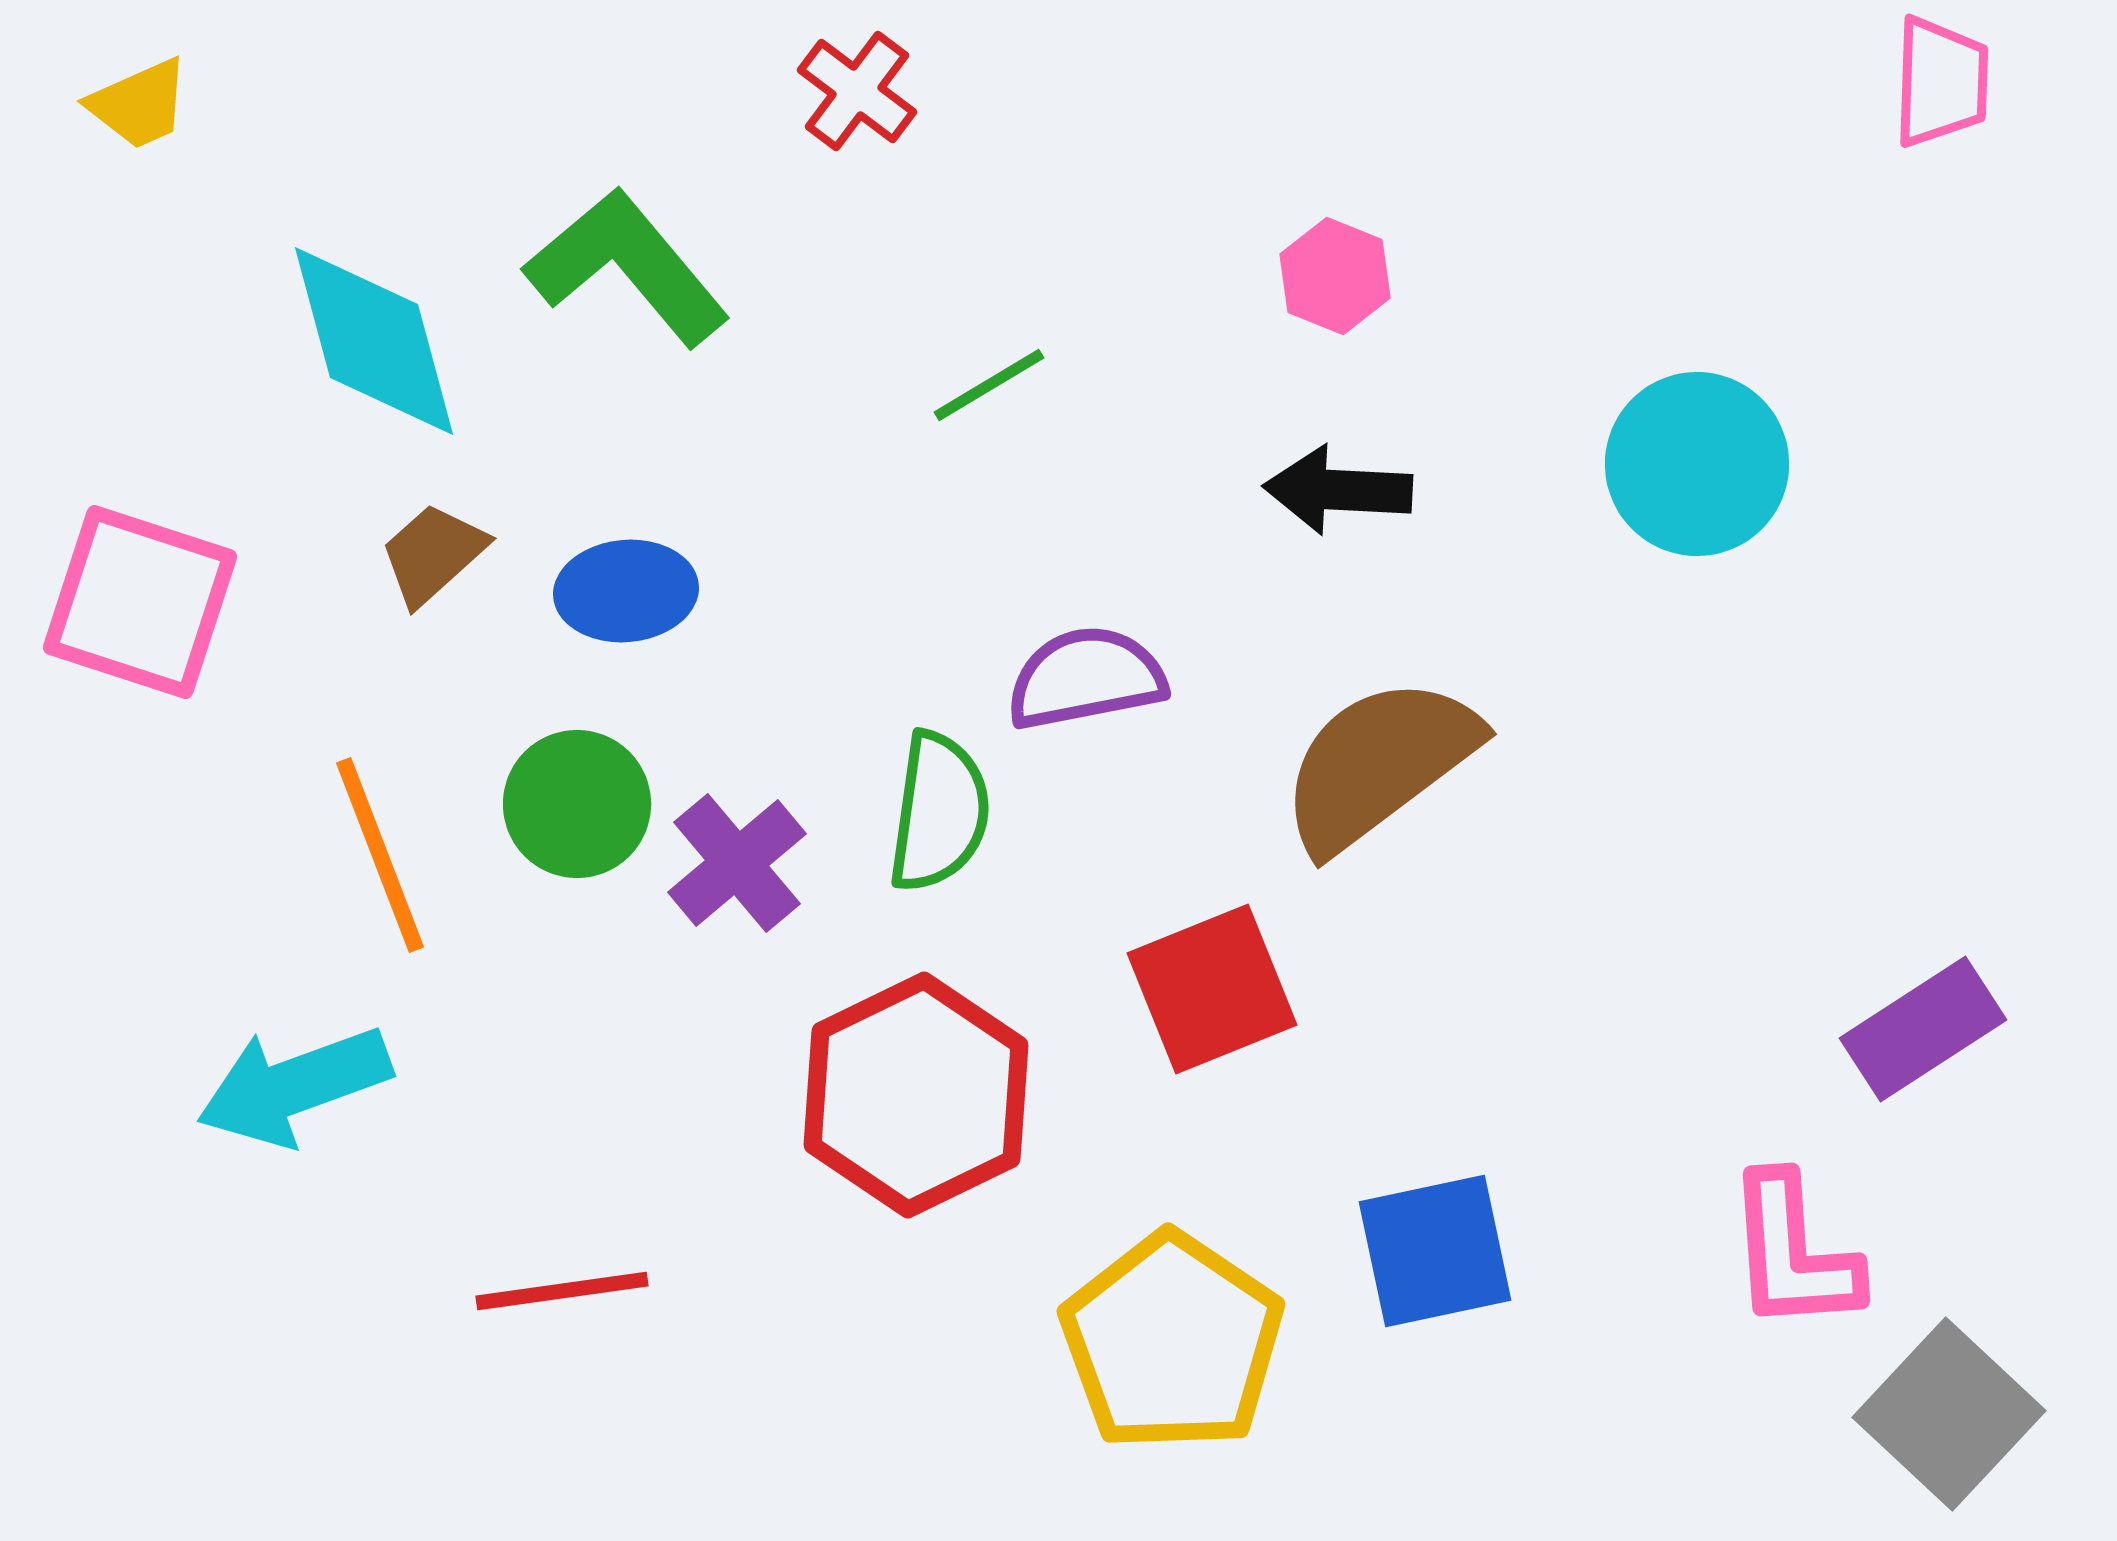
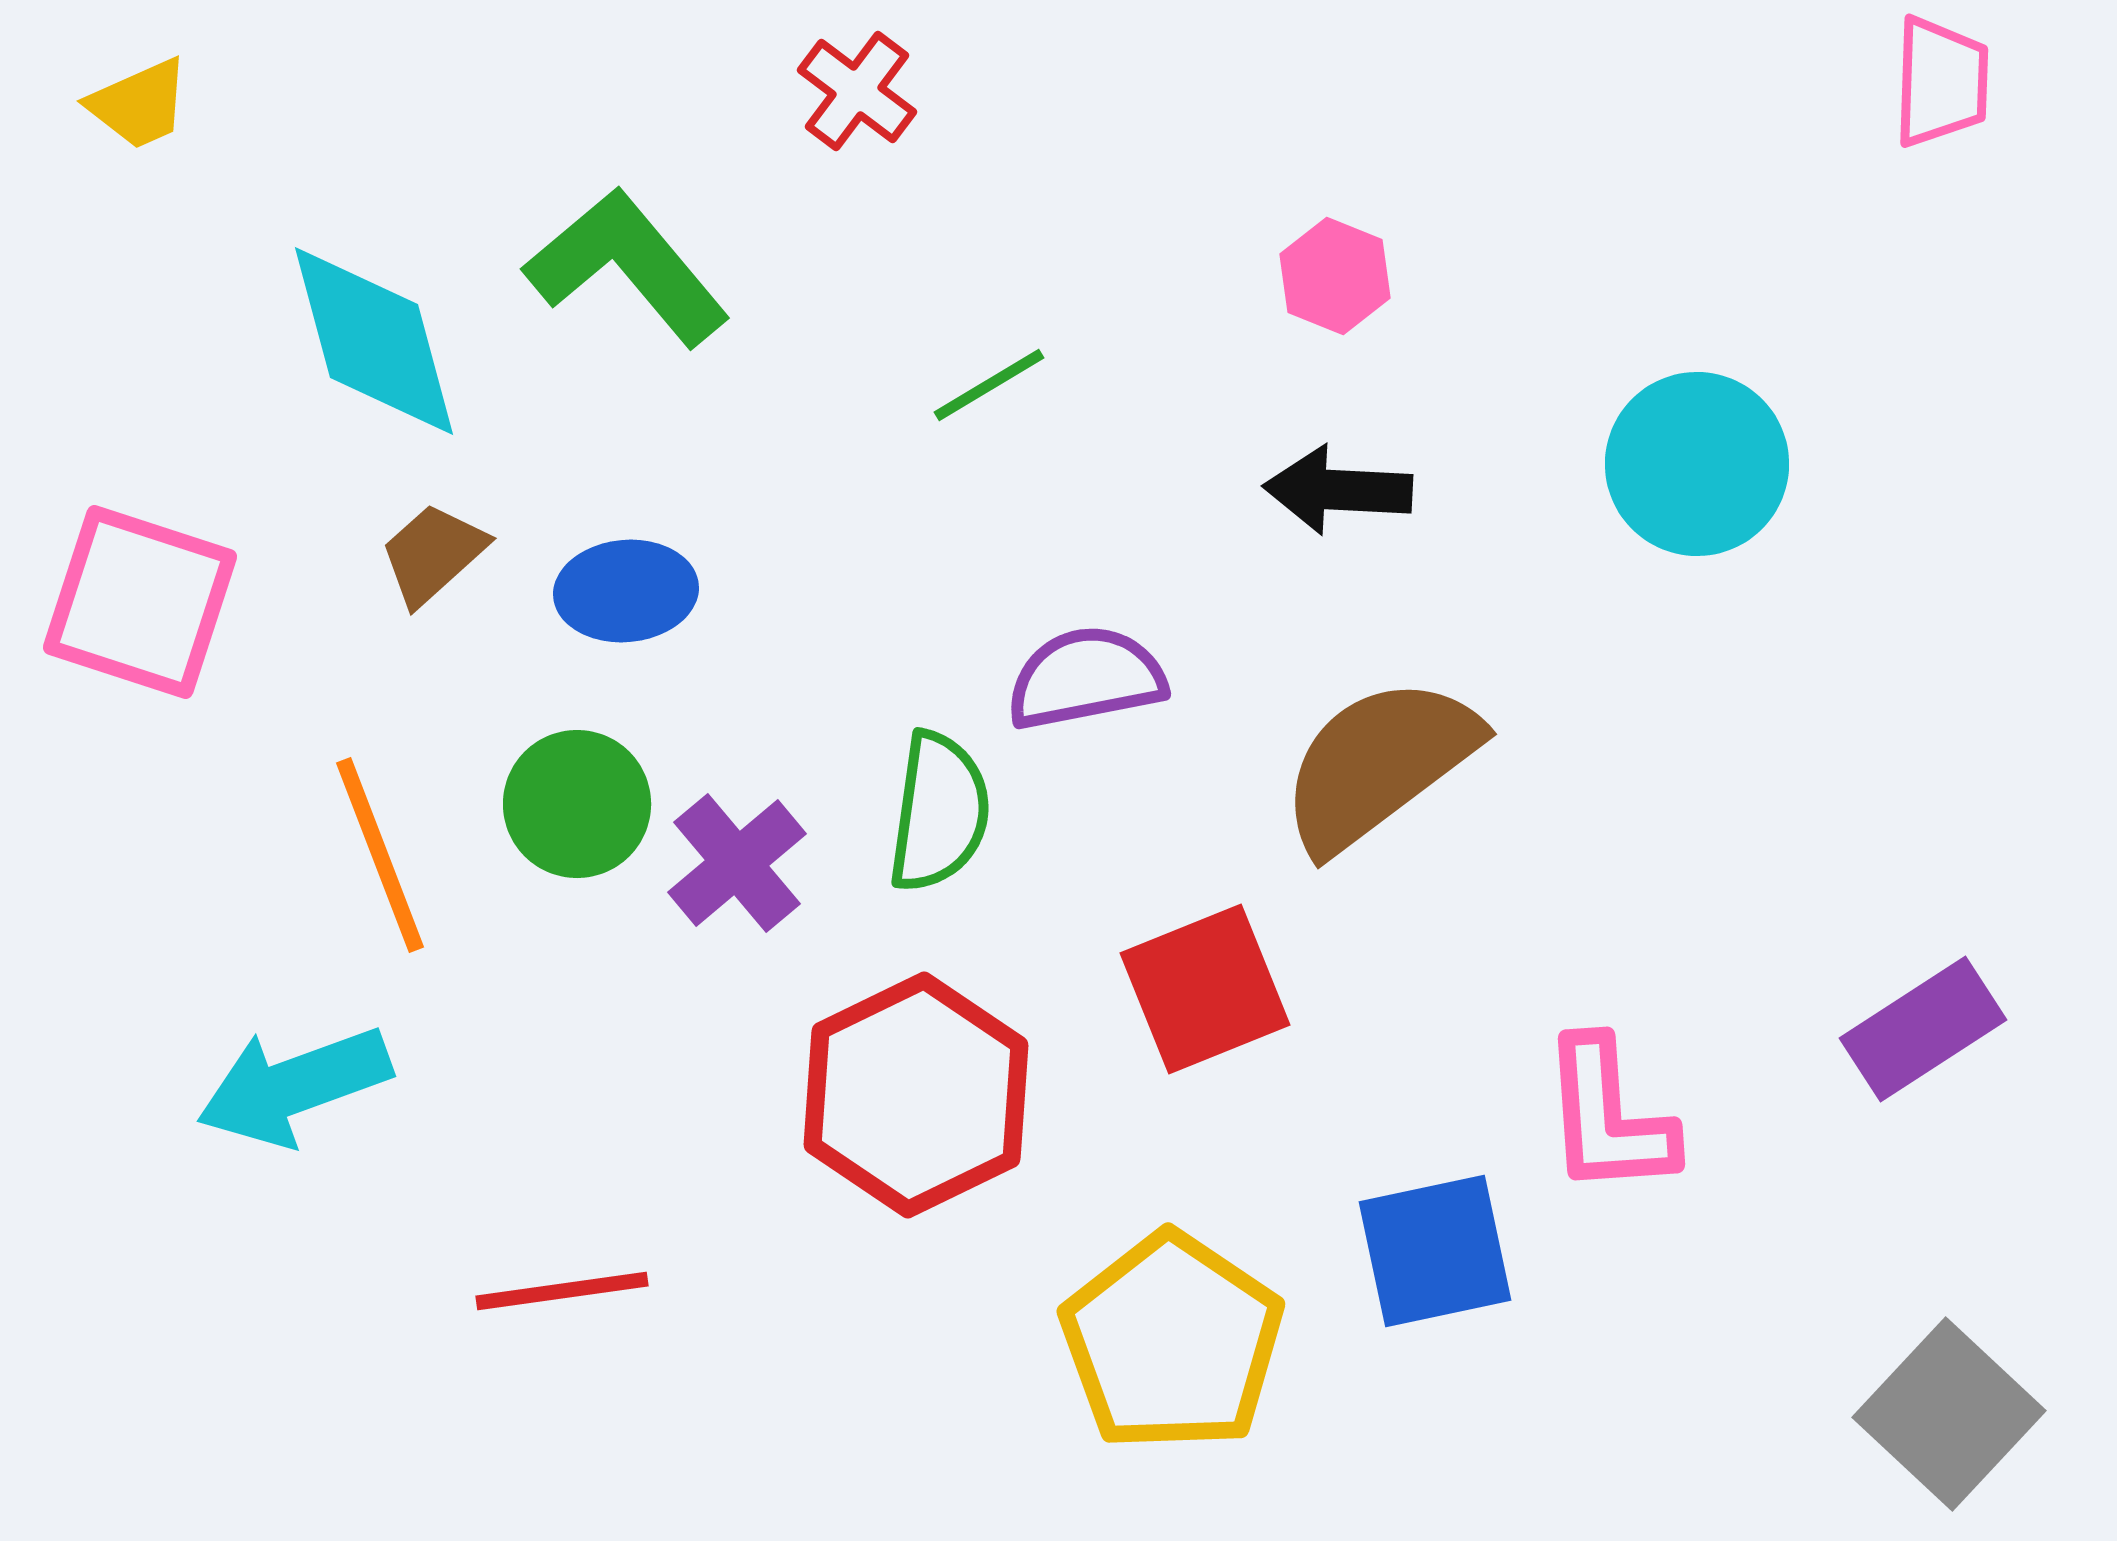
red square: moved 7 px left
pink L-shape: moved 185 px left, 136 px up
